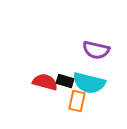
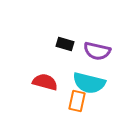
purple semicircle: moved 1 px right, 1 px down
black rectangle: moved 37 px up
